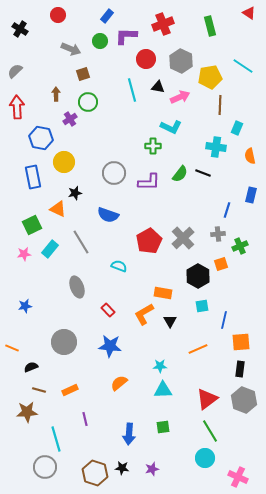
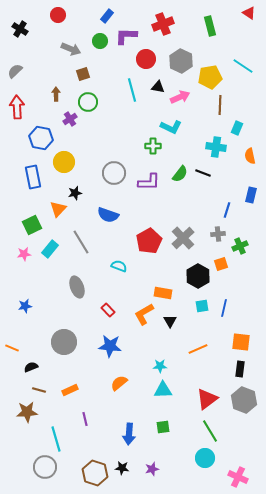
orange triangle at (58, 209): rotated 48 degrees clockwise
blue line at (224, 320): moved 12 px up
orange square at (241, 342): rotated 12 degrees clockwise
